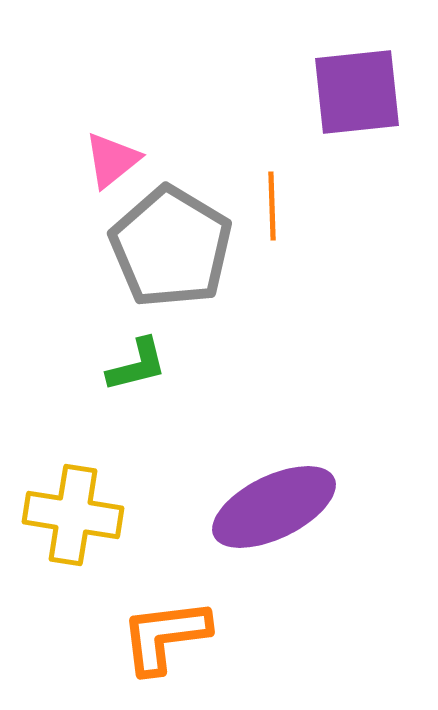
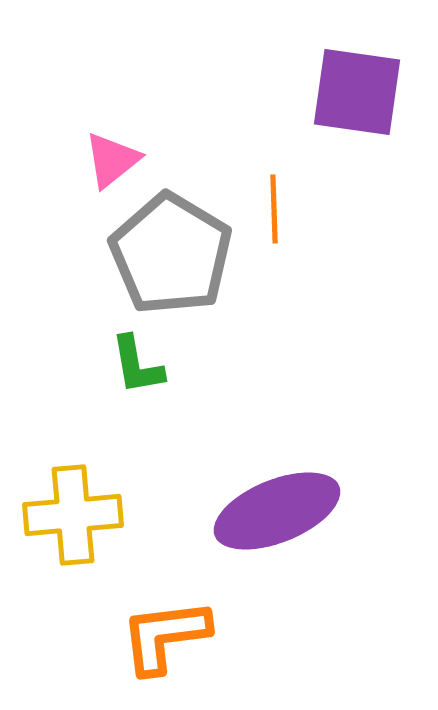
purple square: rotated 14 degrees clockwise
orange line: moved 2 px right, 3 px down
gray pentagon: moved 7 px down
green L-shape: rotated 94 degrees clockwise
purple ellipse: moved 3 px right, 4 px down; rotated 4 degrees clockwise
yellow cross: rotated 14 degrees counterclockwise
